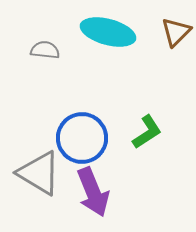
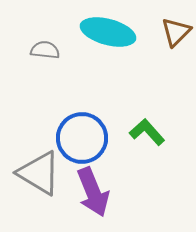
green L-shape: rotated 99 degrees counterclockwise
